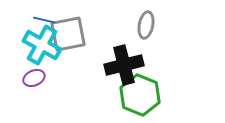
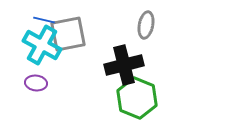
purple ellipse: moved 2 px right, 5 px down; rotated 30 degrees clockwise
green hexagon: moved 3 px left, 3 px down
